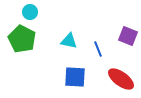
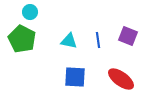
blue line: moved 9 px up; rotated 14 degrees clockwise
